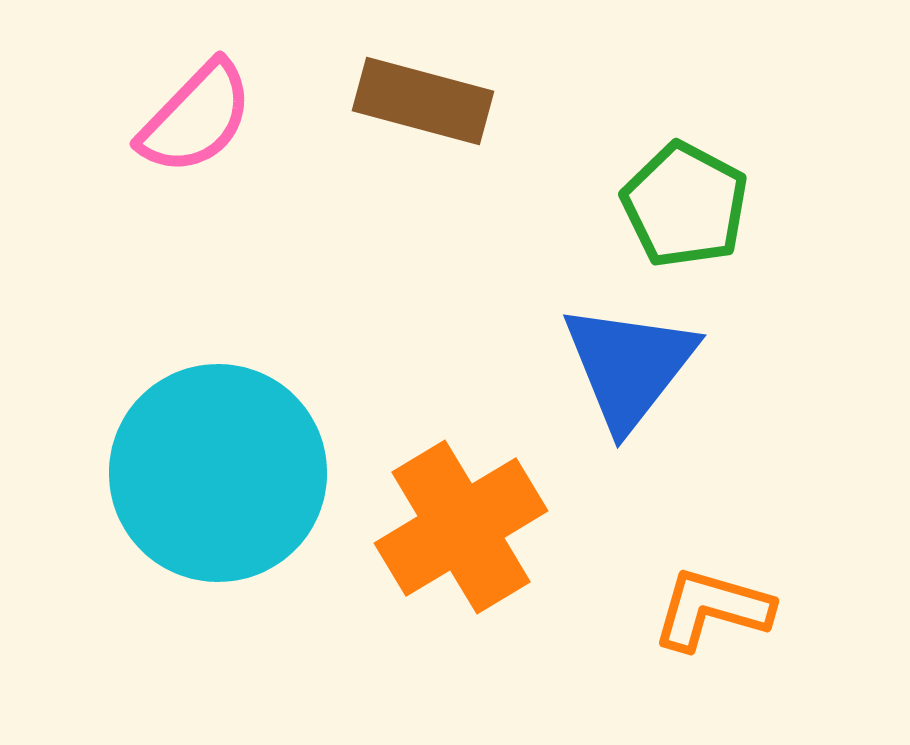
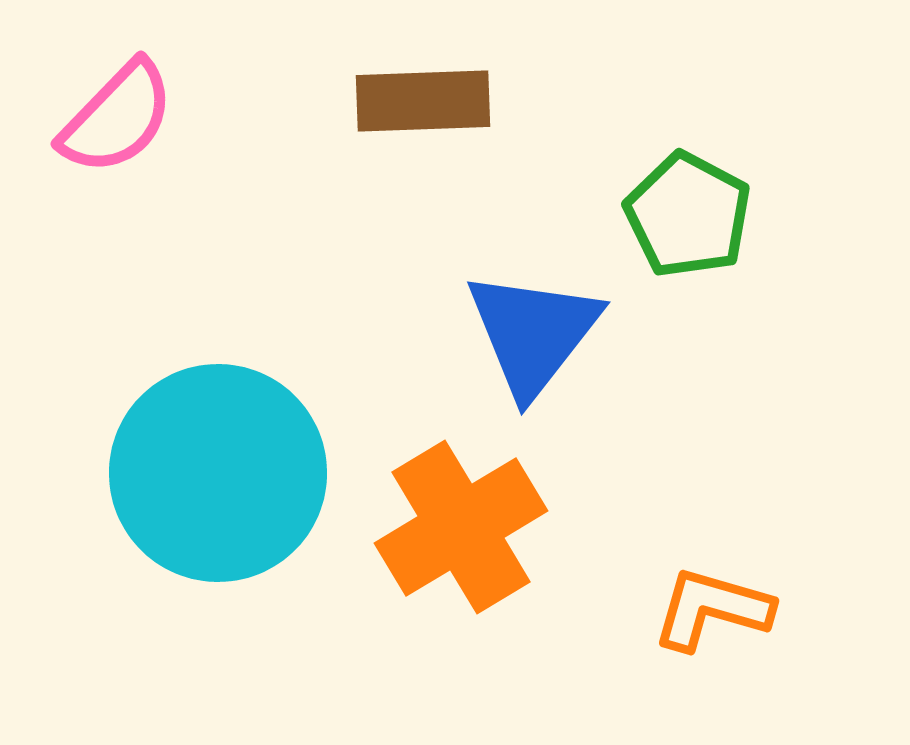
brown rectangle: rotated 17 degrees counterclockwise
pink semicircle: moved 79 px left
green pentagon: moved 3 px right, 10 px down
blue triangle: moved 96 px left, 33 px up
